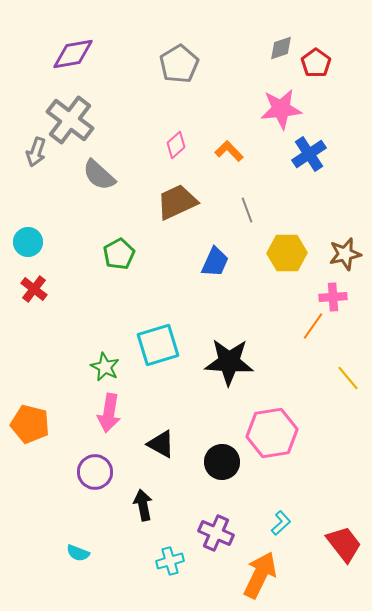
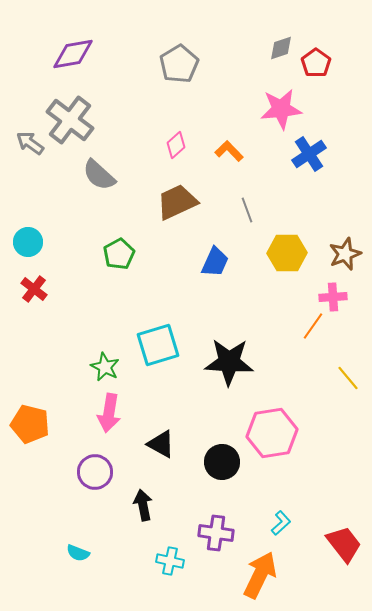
gray arrow: moved 6 px left, 9 px up; rotated 108 degrees clockwise
brown star: rotated 8 degrees counterclockwise
purple cross: rotated 16 degrees counterclockwise
cyan cross: rotated 28 degrees clockwise
